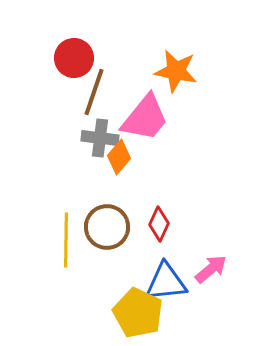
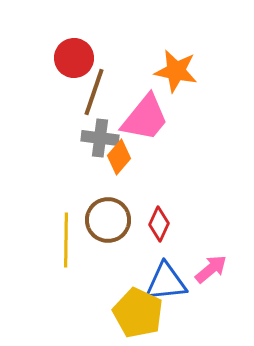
brown circle: moved 1 px right, 7 px up
